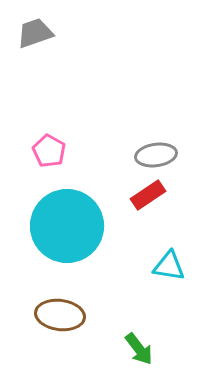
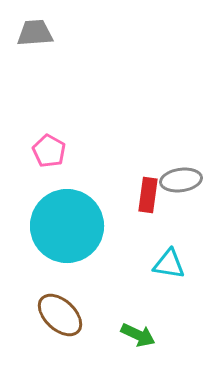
gray trapezoid: rotated 15 degrees clockwise
gray ellipse: moved 25 px right, 25 px down
red rectangle: rotated 48 degrees counterclockwise
cyan triangle: moved 2 px up
brown ellipse: rotated 36 degrees clockwise
green arrow: moved 1 px left, 14 px up; rotated 28 degrees counterclockwise
